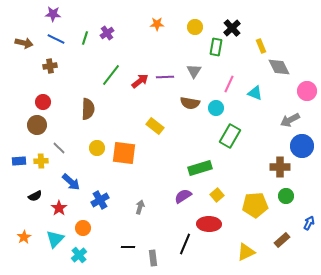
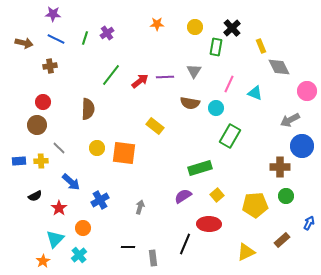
orange star at (24, 237): moved 19 px right, 24 px down
